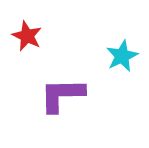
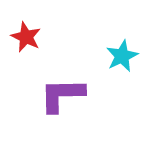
red star: moved 1 px left, 1 px down
